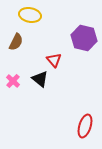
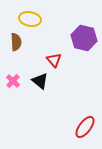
yellow ellipse: moved 4 px down
brown semicircle: rotated 30 degrees counterclockwise
black triangle: moved 2 px down
red ellipse: moved 1 px down; rotated 20 degrees clockwise
